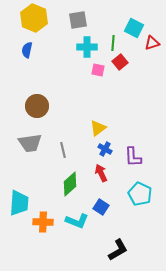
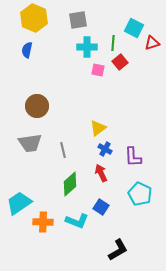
cyan trapezoid: rotated 128 degrees counterclockwise
